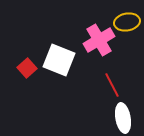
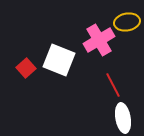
red square: moved 1 px left
red line: moved 1 px right
